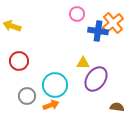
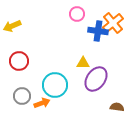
yellow arrow: rotated 42 degrees counterclockwise
gray circle: moved 5 px left
orange arrow: moved 9 px left, 2 px up
